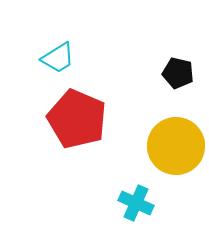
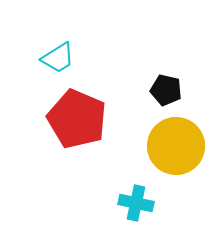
black pentagon: moved 12 px left, 17 px down
cyan cross: rotated 12 degrees counterclockwise
